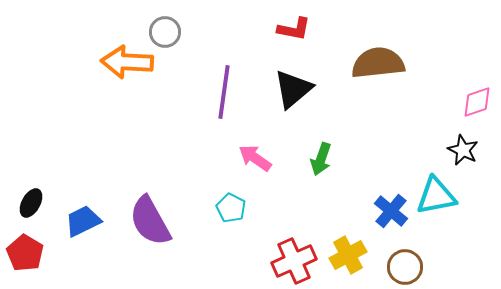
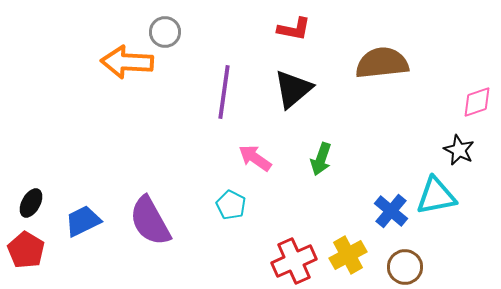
brown semicircle: moved 4 px right
black star: moved 4 px left
cyan pentagon: moved 3 px up
red pentagon: moved 1 px right, 3 px up
